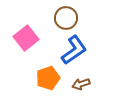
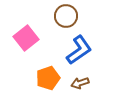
brown circle: moved 2 px up
blue L-shape: moved 5 px right
brown arrow: moved 1 px left, 1 px up
